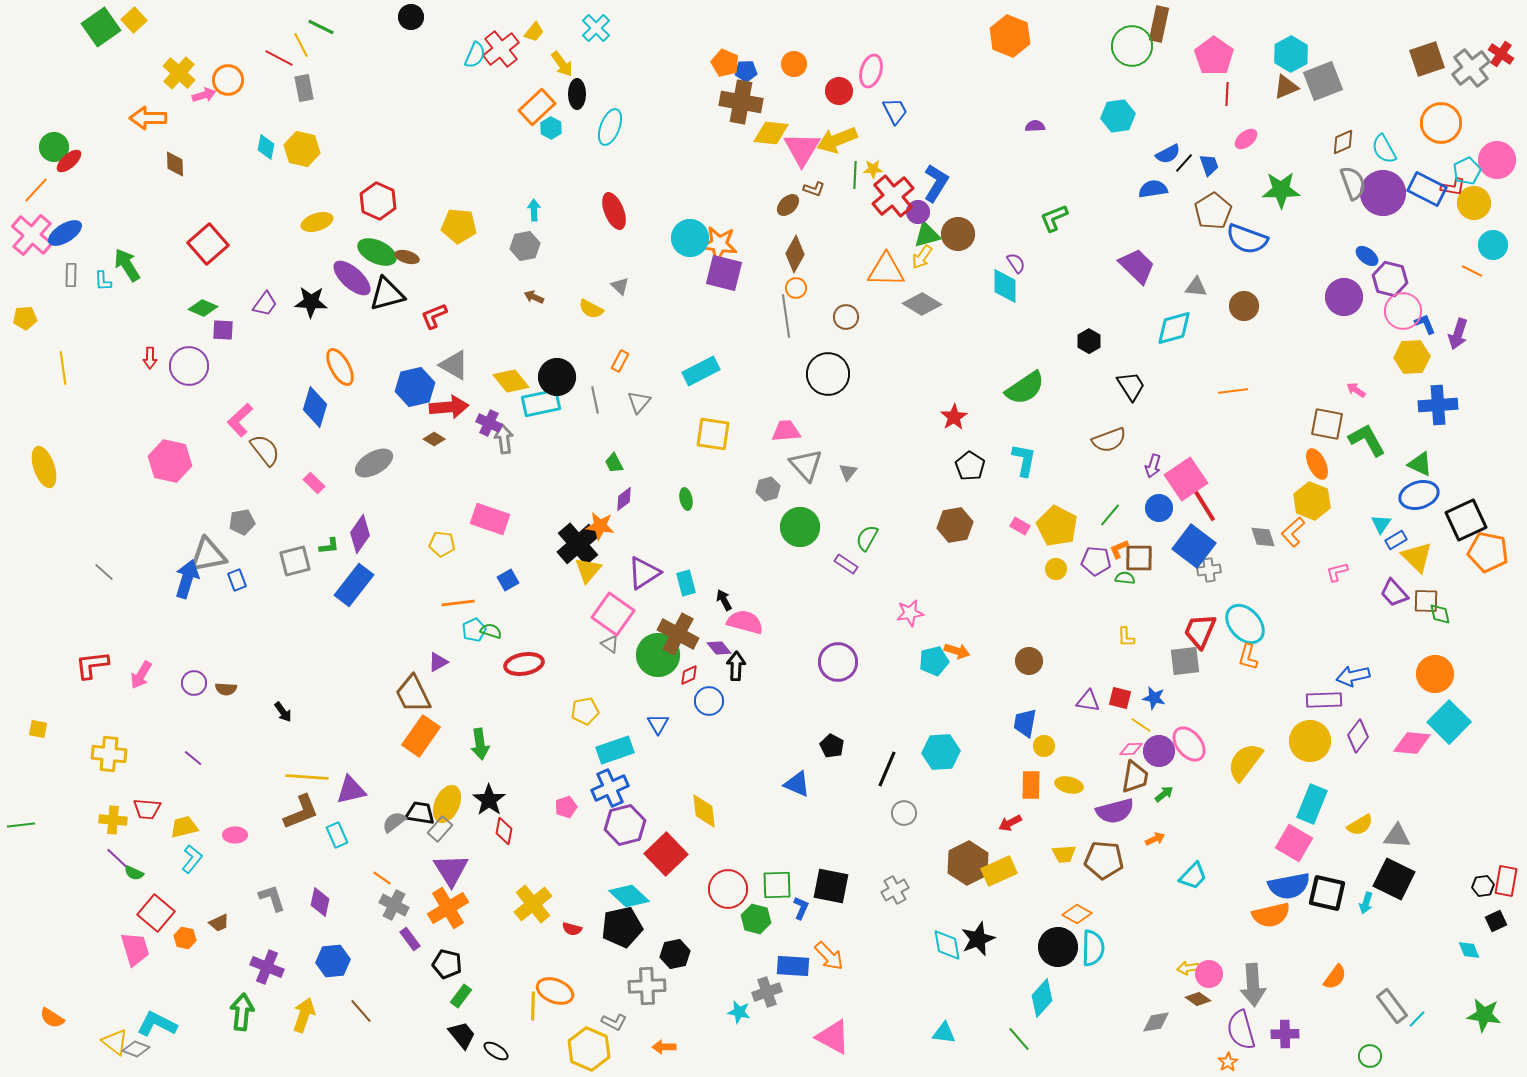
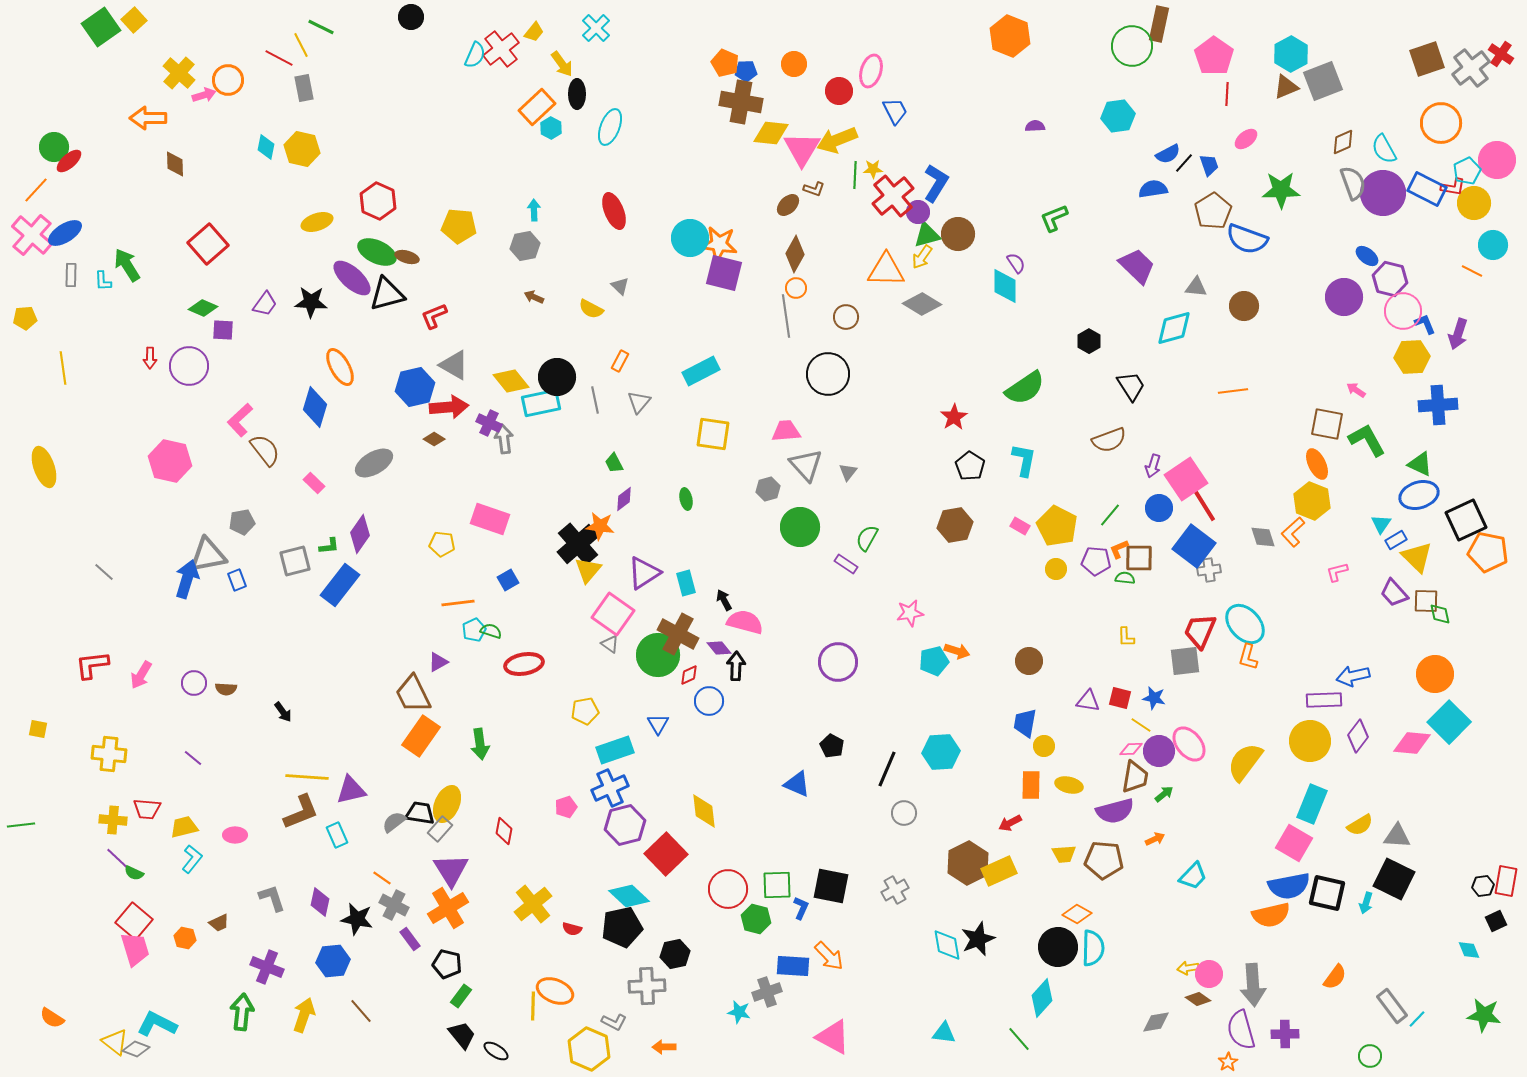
blue rectangle at (354, 585): moved 14 px left
black star at (489, 800): moved 132 px left, 119 px down; rotated 24 degrees counterclockwise
red square at (156, 913): moved 22 px left, 8 px down
